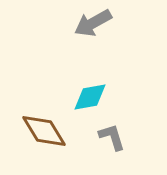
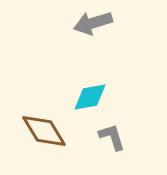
gray arrow: rotated 12 degrees clockwise
